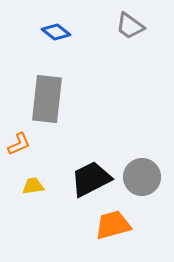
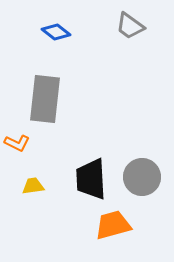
gray rectangle: moved 2 px left
orange L-shape: moved 2 px left, 1 px up; rotated 50 degrees clockwise
black trapezoid: rotated 66 degrees counterclockwise
